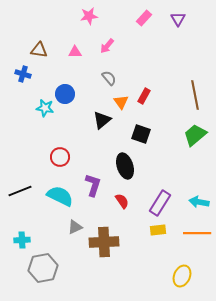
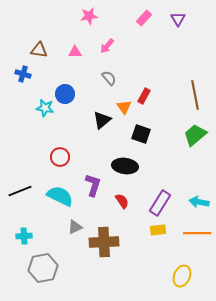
orange triangle: moved 3 px right, 5 px down
black ellipse: rotated 65 degrees counterclockwise
cyan cross: moved 2 px right, 4 px up
